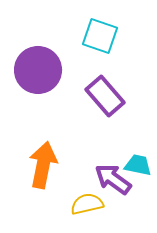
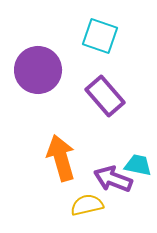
orange arrow: moved 18 px right, 7 px up; rotated 27 degrees counterclockwise
purple arrow: rotated 15 degrees counterclockwise
yellow semicircle: moved 1 px down
